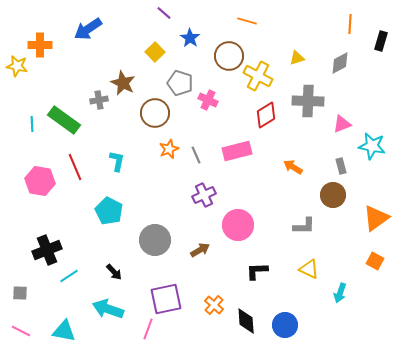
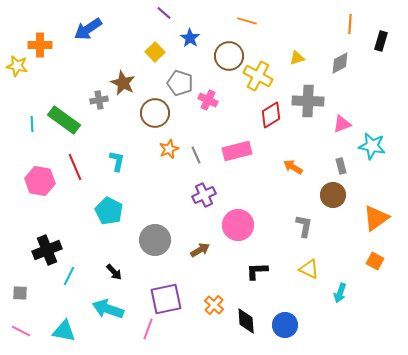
red diamond at (266, 115): moved 5 px right
gray L-shape at (304, 226): rotated 80 degrees counterclockwise
cyan line at (69, 276): rotated 30 degrees counterclockwise
